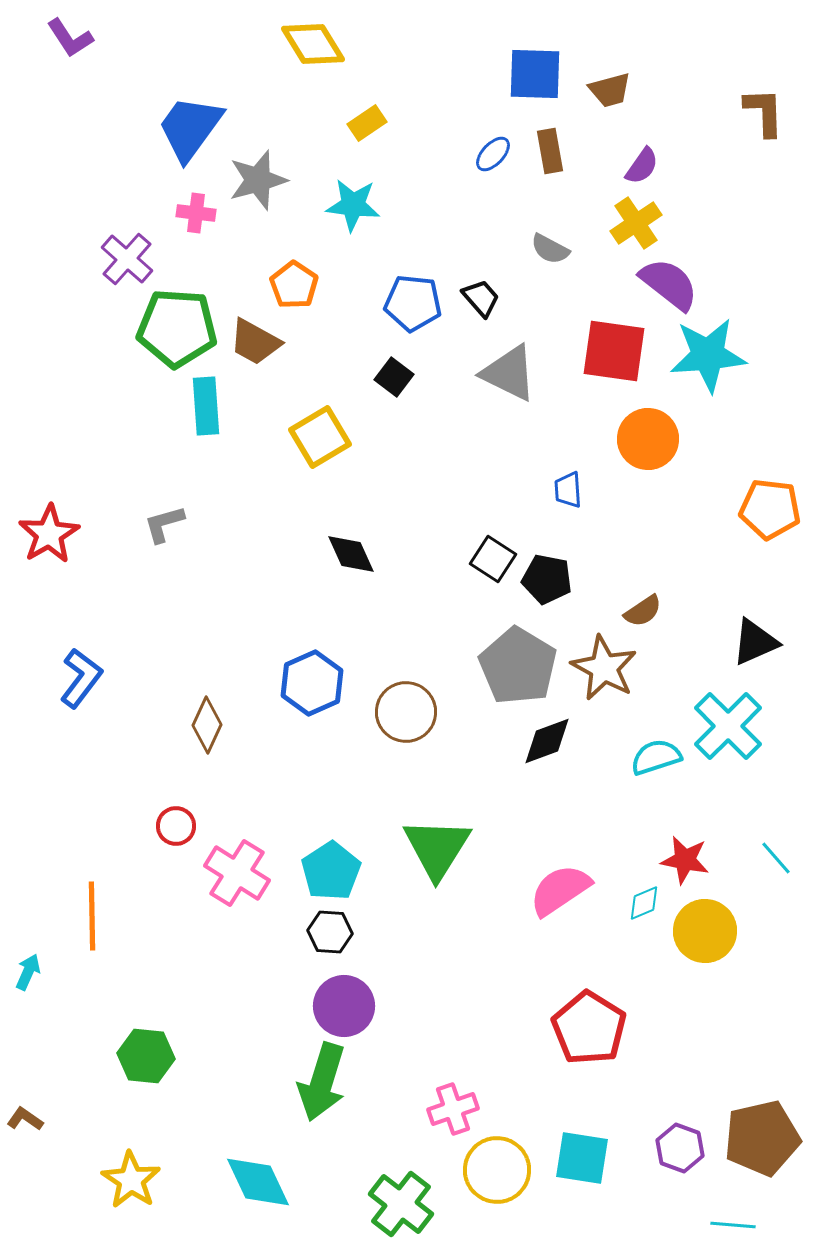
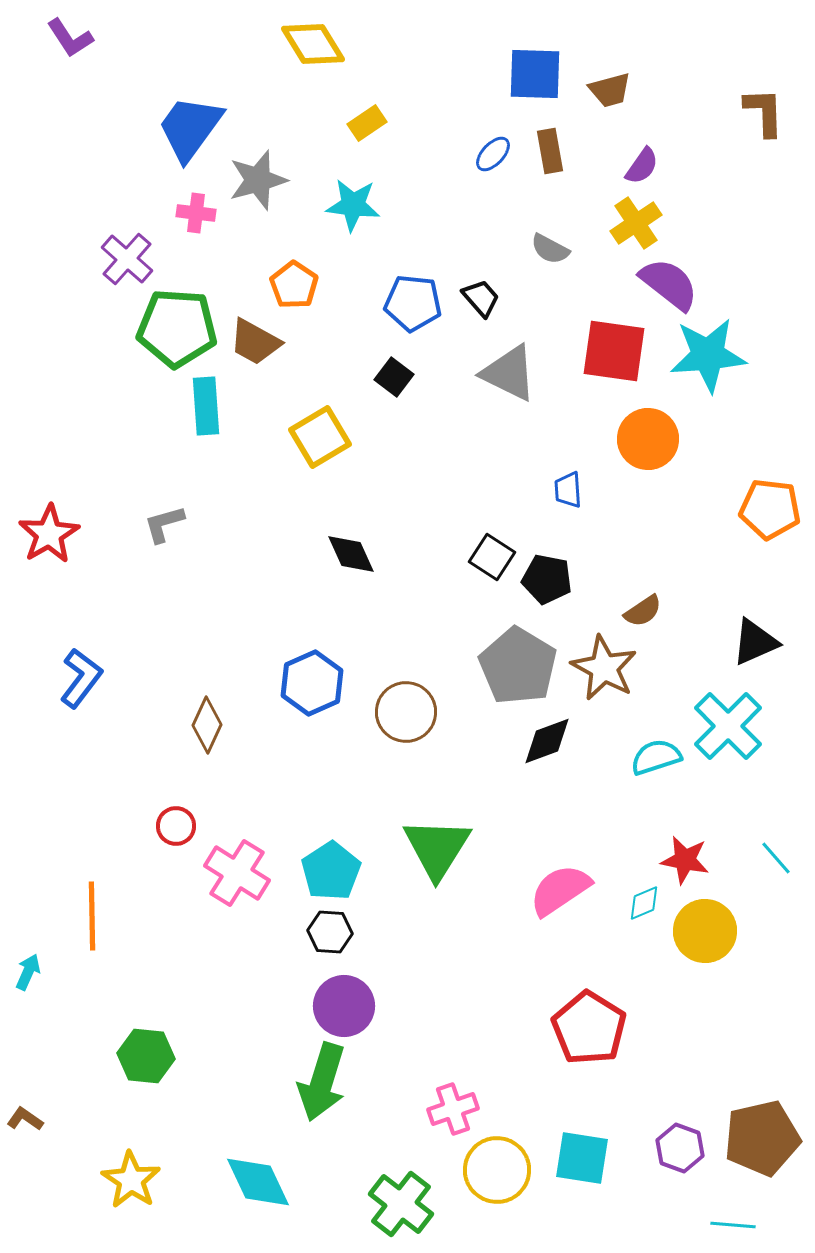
black square at (493, 559): moved 1 px left, 2 px up
